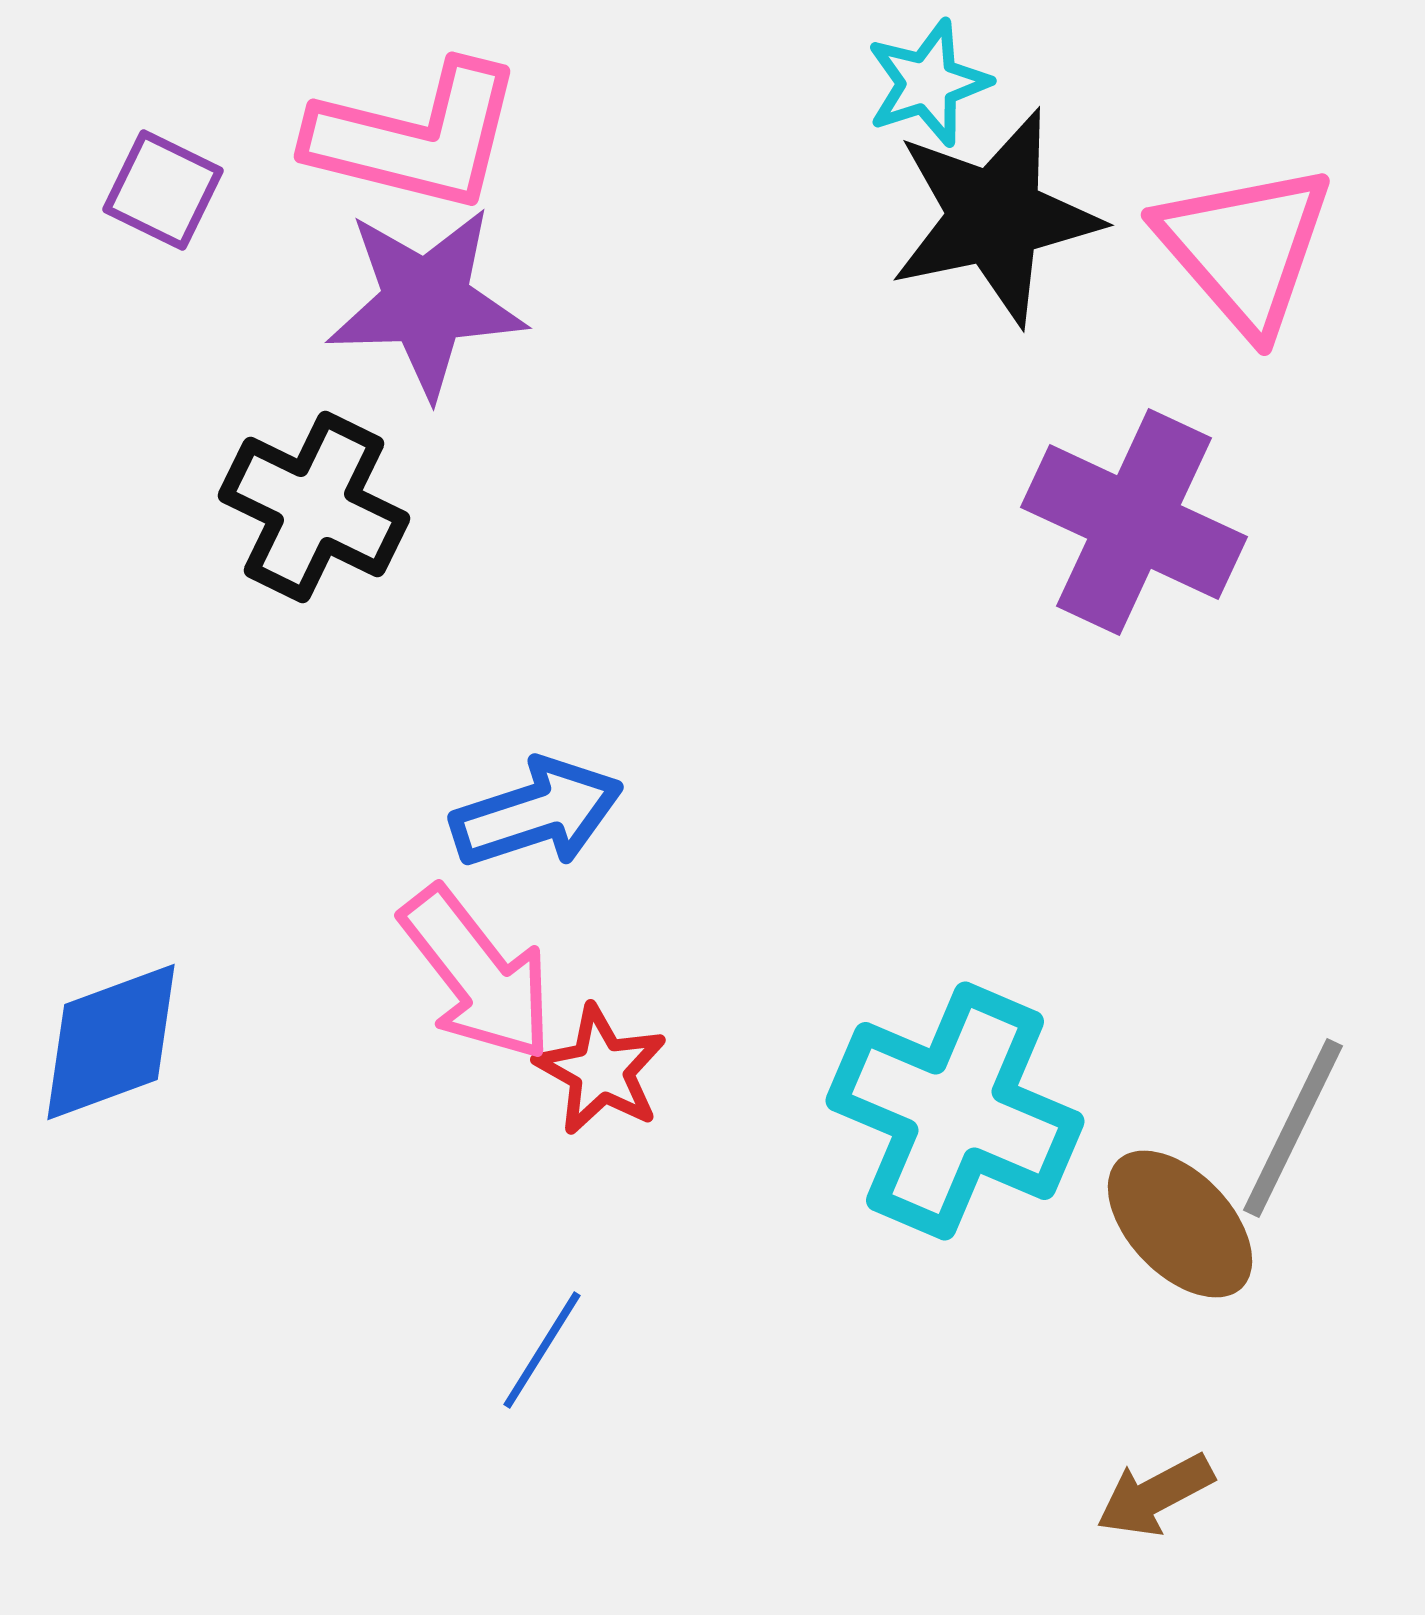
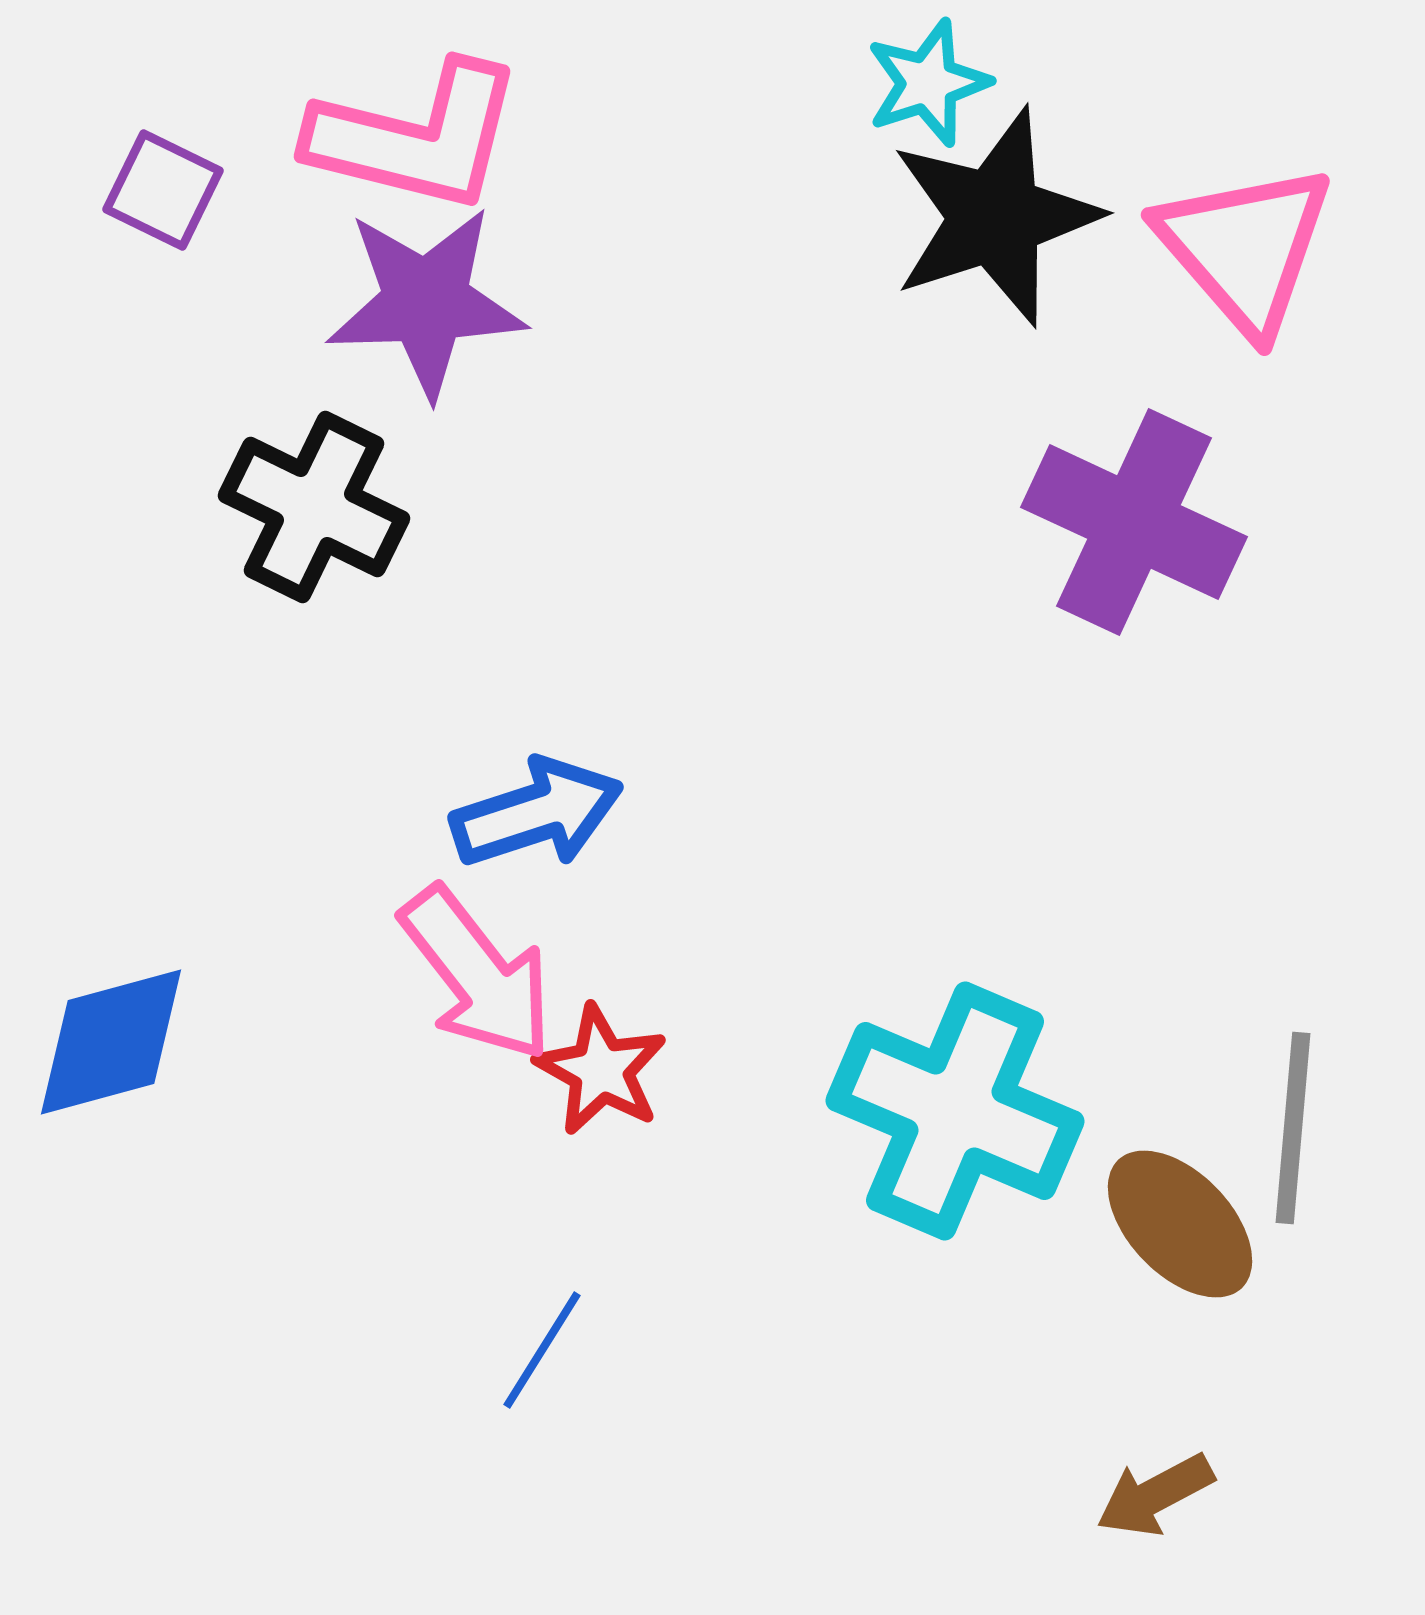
black star: rotated 6 degrees counterclockwise
blue diamond: rotated 5 degrees clockwise
gray line: rotated 21 degrees counterclockwise
